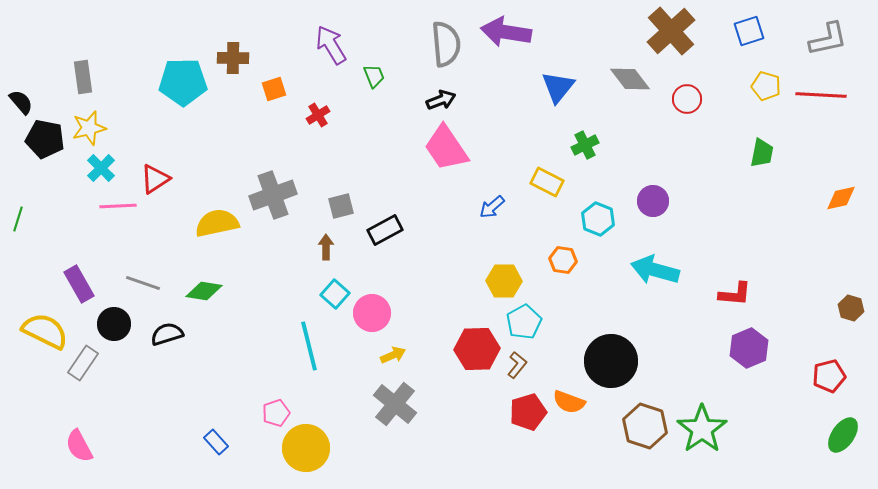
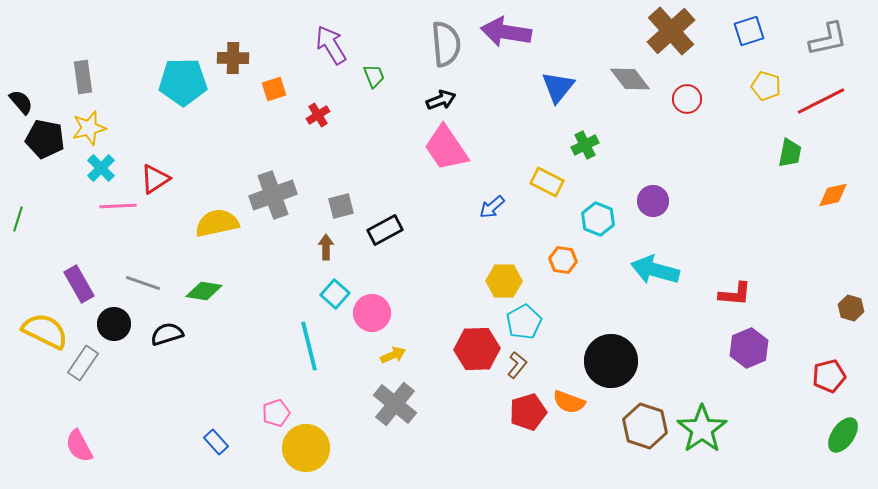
red line at (821, 95): moved 6 px down; rotated 30 degrees counterclockwise
green trapezoid at (762, 153): moved 28 px right
orange diamond at (841, 198): moved 8 px left, 3 px up
